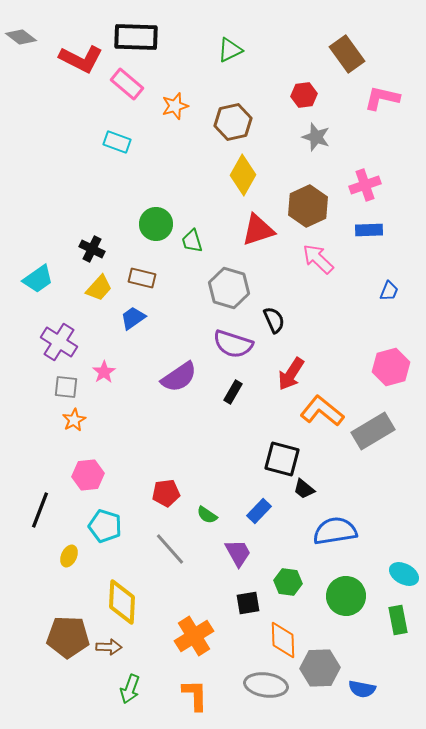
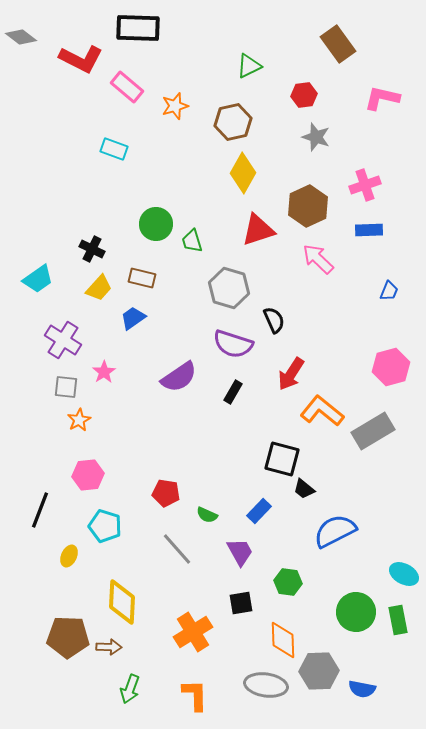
black rectangle at (136, 37): moved 2 px right, 9 px up
green triangle at (230, 50): moved 19 px right, 16 px down
brown rectangle at (347, 54): moved 9 px left, 10 px up
pink rectangle at (127, 84): moved 3 px down
cyan rectangle at (117, 142): moved 3 px left, 7 px down
yellow diamond at (243, 175): moved 2 px up
purple cross at (59, 342): moved 4 px right, 2 px up
orange star at (74, 420): moved 5 px right
red pentagon at (166, 493): rotated 16 degrees clockwise
green semicircle at (207, 515): rotated 10 degrees counterclockwise
blue semicircle at (335, 531): rotated 18 degrees counterclockwise
gray line at (170, 549): moved 7 px right
purple trapezoid at (238, 553): moved 2 px right, 1 px up
green circle at (346, 596): moved 10 px right, 16 px down
black square at (248, 603): moved 7 px left
orange cross at (194, 636): moved 1 px left, 4 px up
gray hexagon at (320, 668): moved 1 px left, 3 px down
